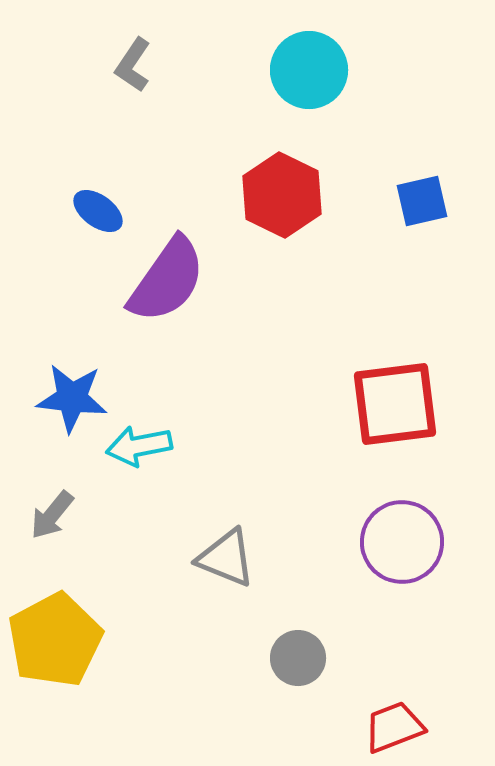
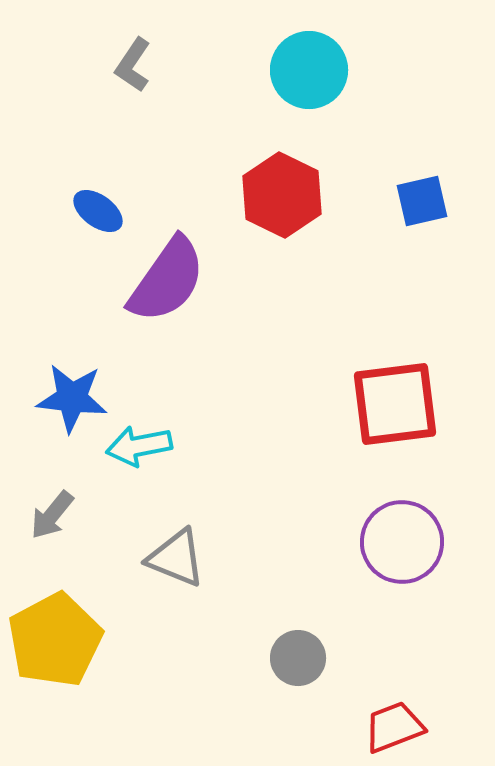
gray triangle: moved 50 px left
